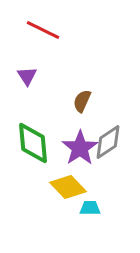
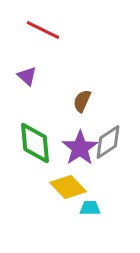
purple triangle: rotated 15 degrees counterclockwise
green diamond: moved 2 px right
